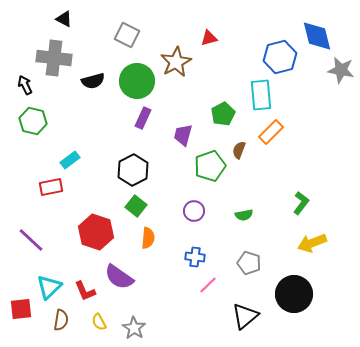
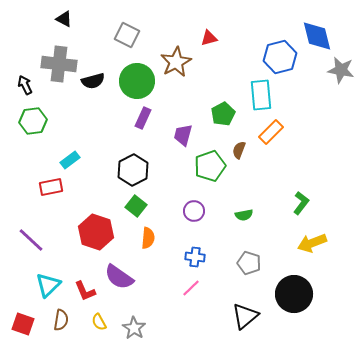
gray cross at (54, 58): moved 5 px right, 6 px down
green hexagon at (33, 121): rotated 20 degrees counterclockwise
pink line at (208, 285): moved 17 px left, 3 px down
cyan triangle at (49, 287): moved 1 px left, 2 px up
red square at (21, 309): moved 2 px right, 15 px down; rotated 25 degrees clockwise
